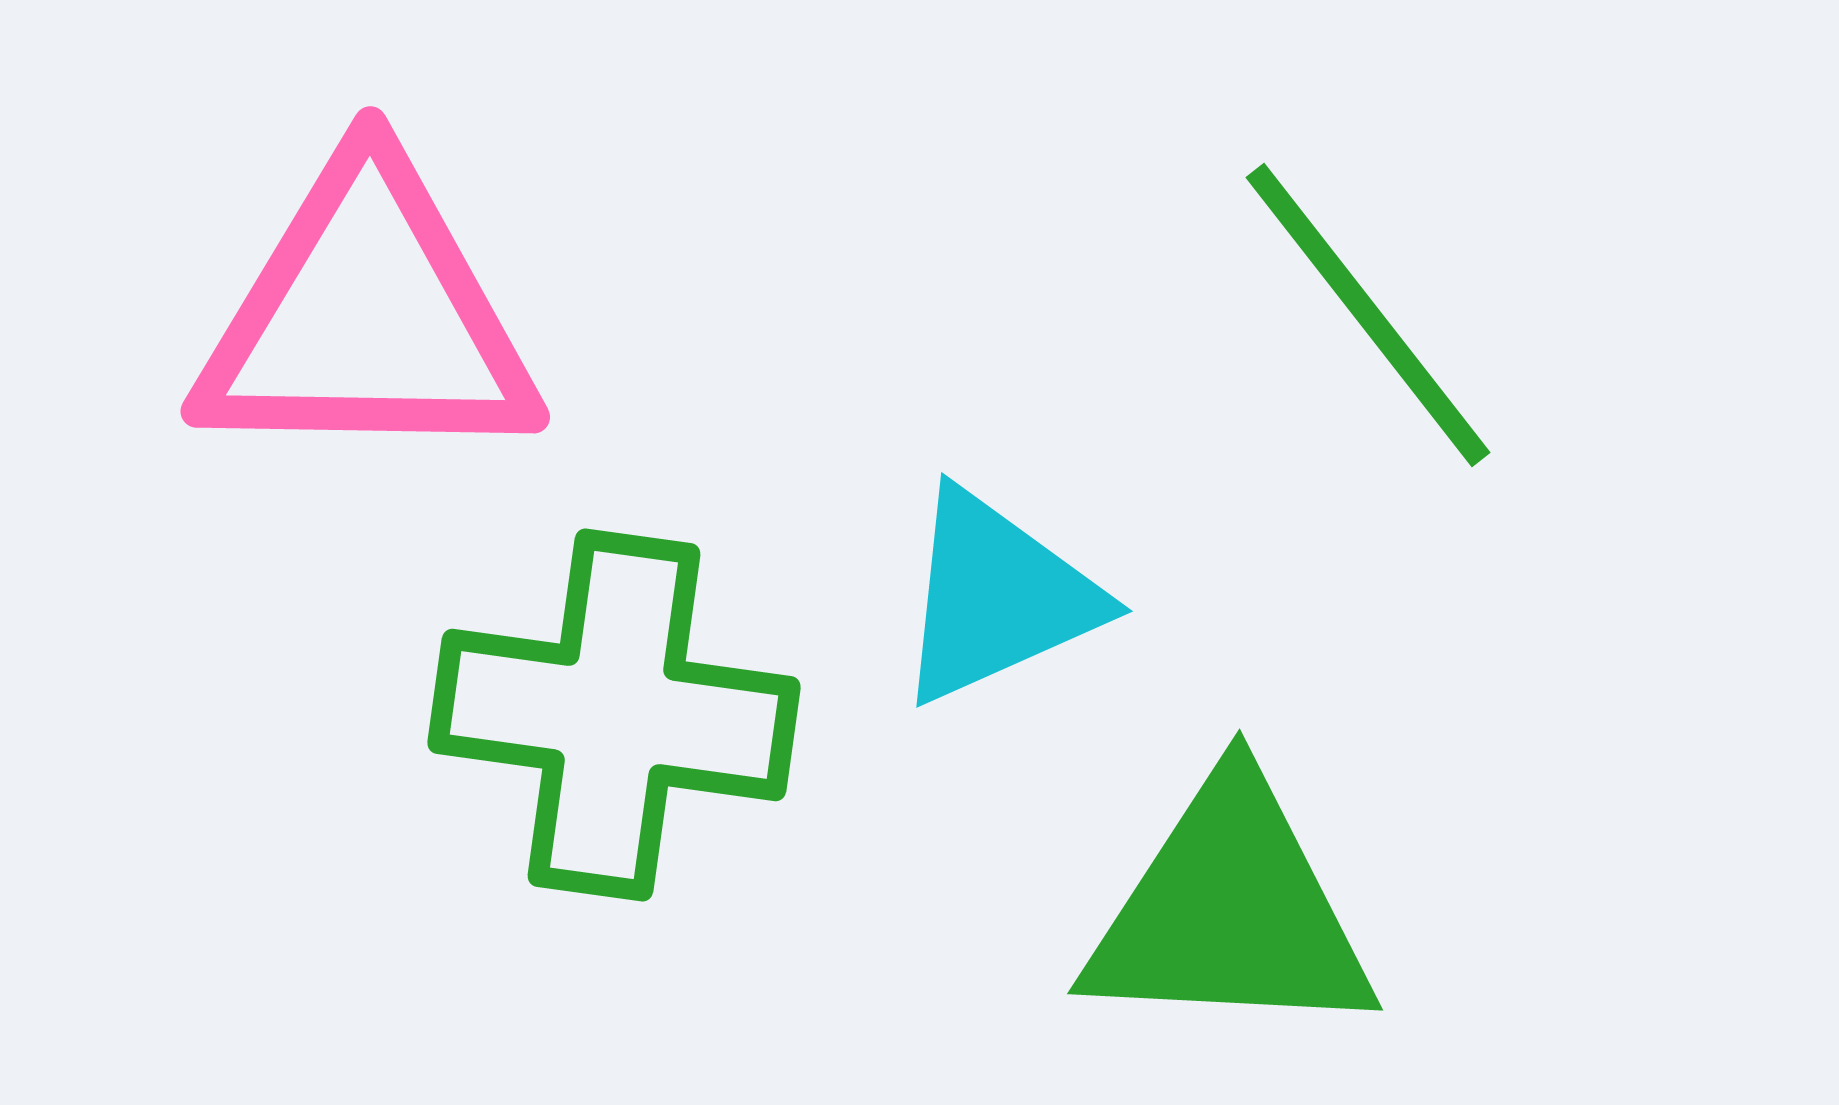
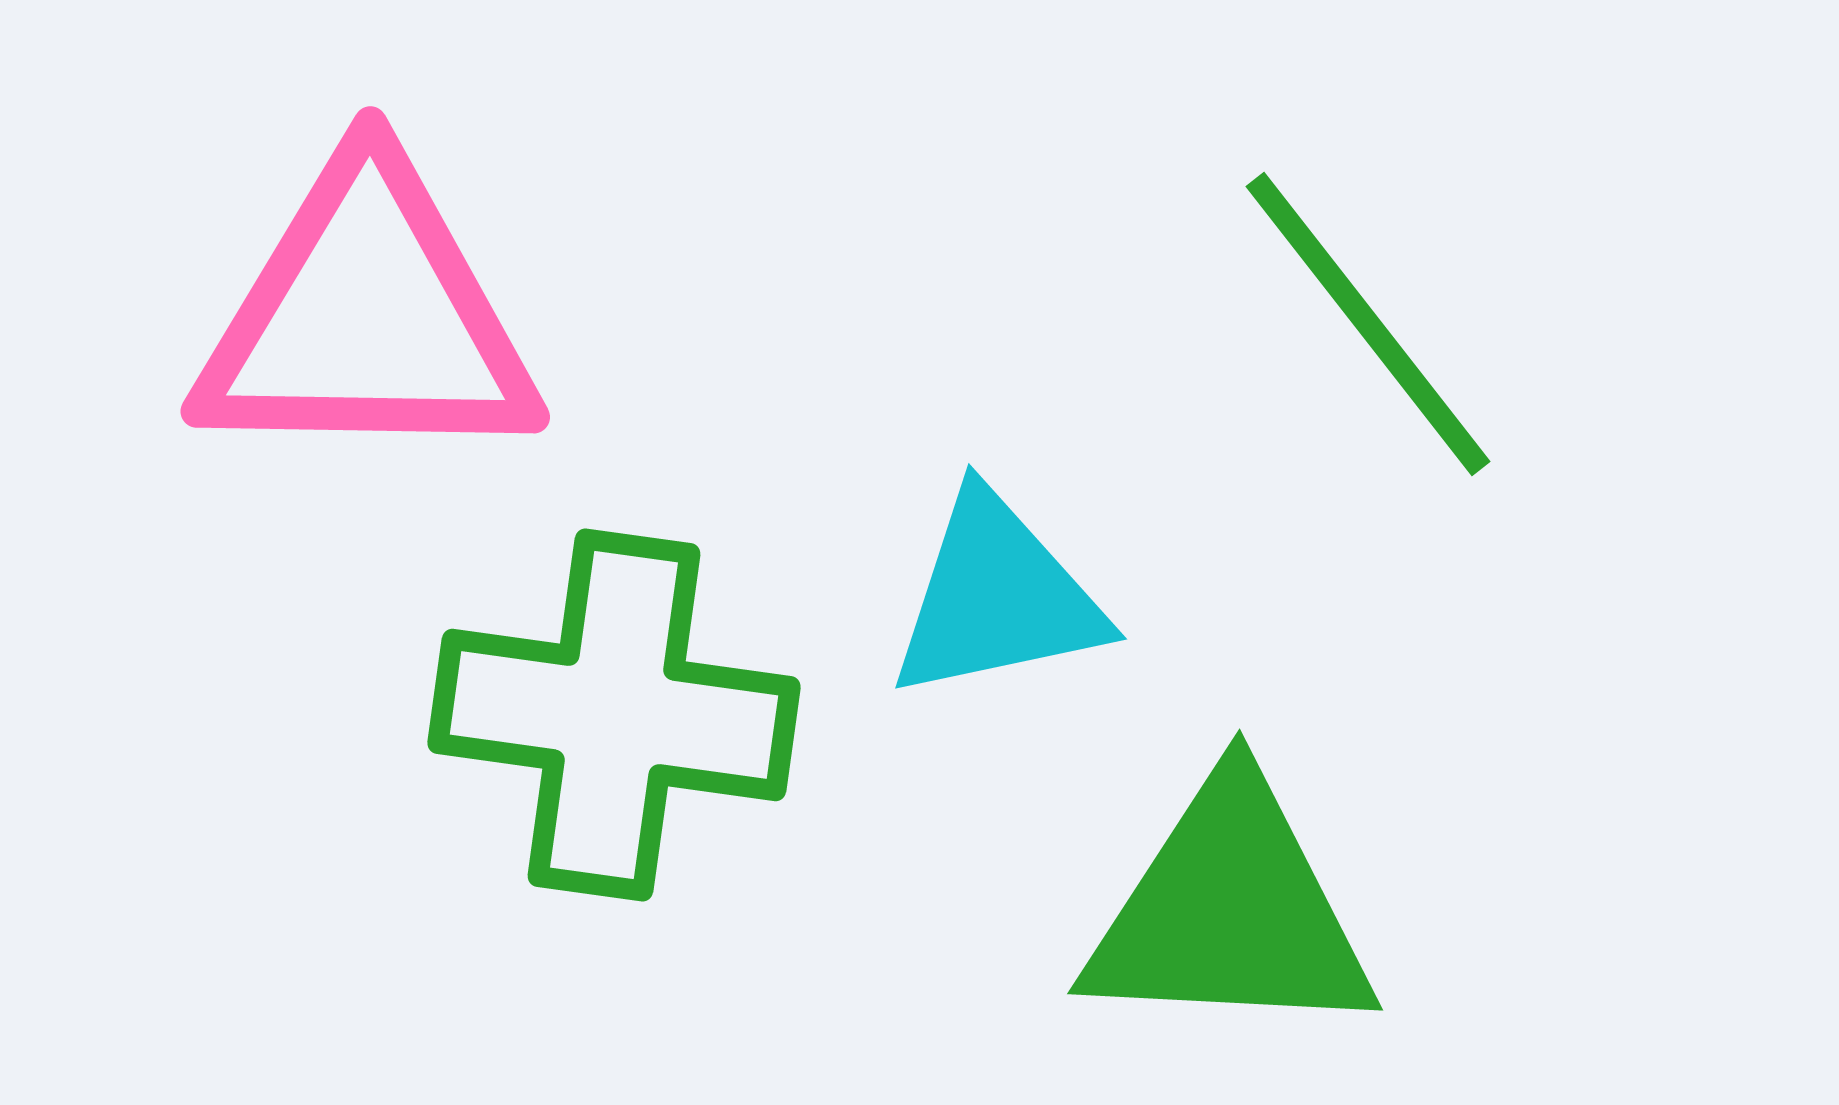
green line: moved 9 px down
cyan triangle: rotated 12 degrees clockwise
